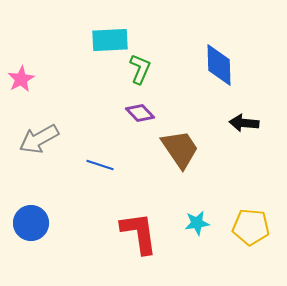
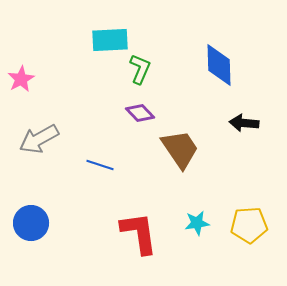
yellow pentagon: moved 2 px left, 2 px up; rotated 9 degrees counterclockwise
